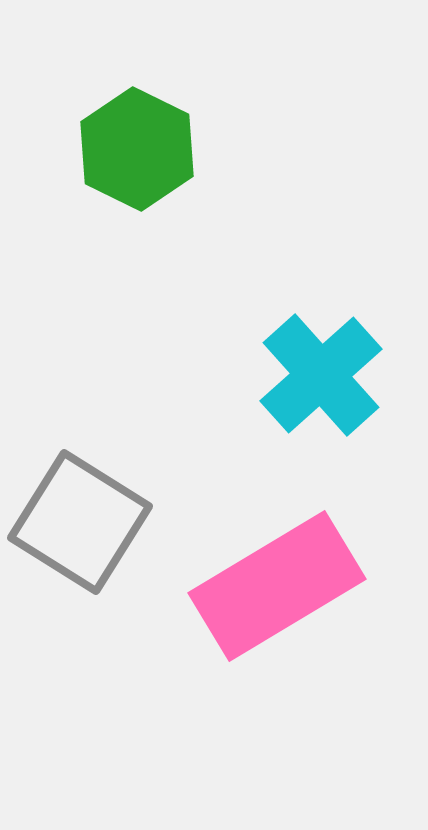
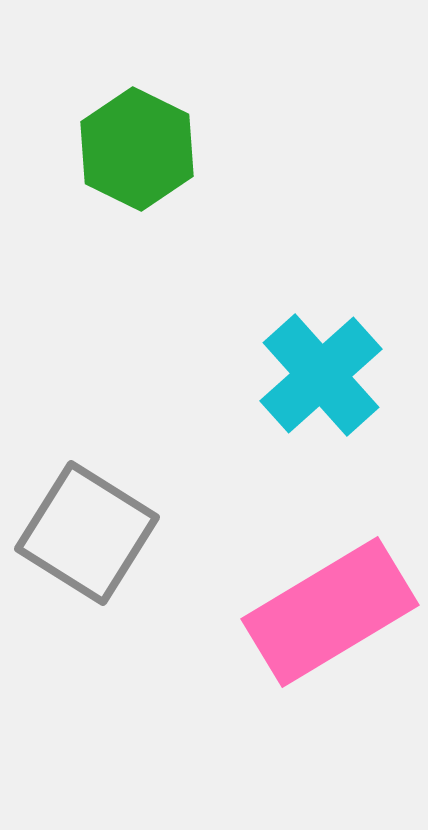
gray square: moved 7 px right, 11 px down
pink rectangle: moved 53 px right, 26 px down
